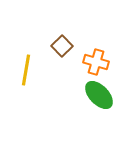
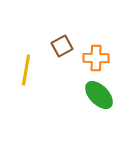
brown square: rotated 15 degrees clockwise
orange cross: moved 4 px up; rotated 15 degrees counterclockwise
